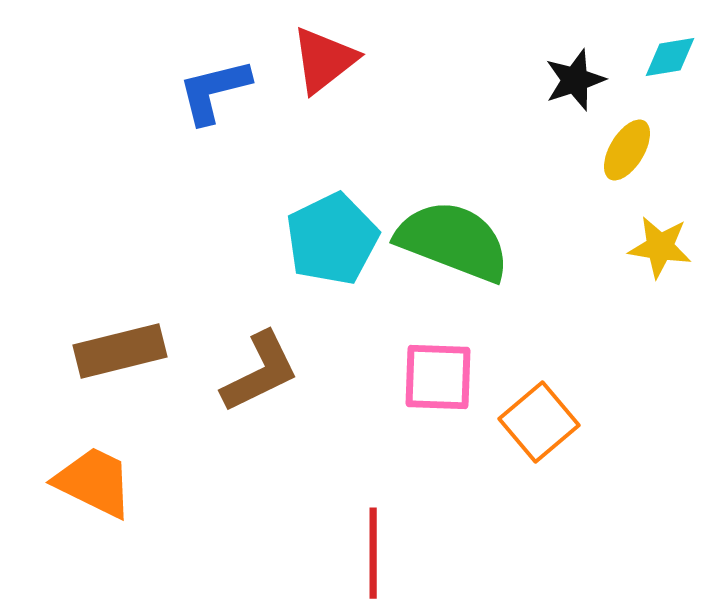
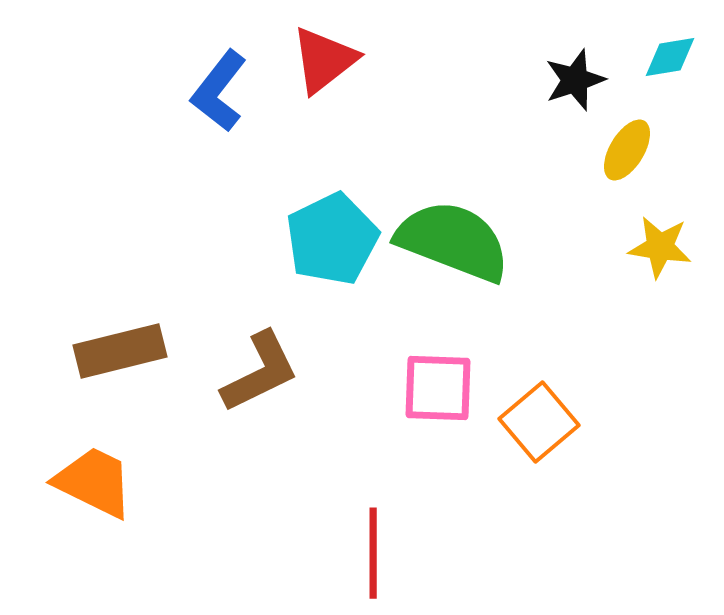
blue L-shape: moved 5 px right; rotated 38 degrees counterclockwise
pink square: moved 11 px down
